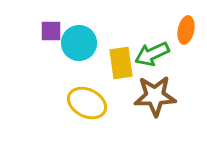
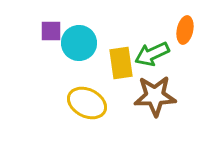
orange ellipse: moved 1 px left
